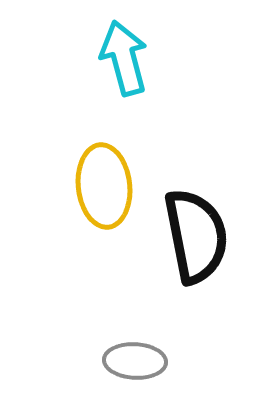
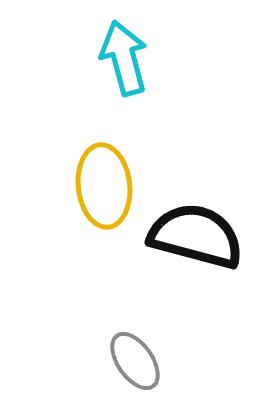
black semicircle: rotated 64 degrees counterclockwise
gray ellipse: rotated 52 degrees clockwise
